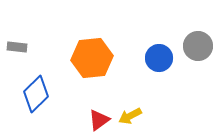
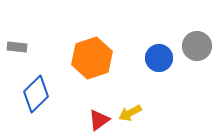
gray circle: moved 1 px left
orange hexagon: rotated 12 degrees counterclockwise
yellow arrow: moved 3 px up
